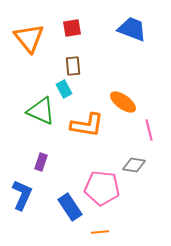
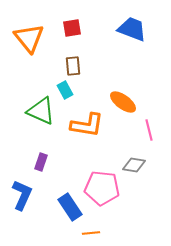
cyan rectangle: moved 1 px right, 1 px down
orange line: moved 9 px left, 1 px down
